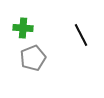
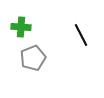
green cross: moved 2 px left, 1 px up
